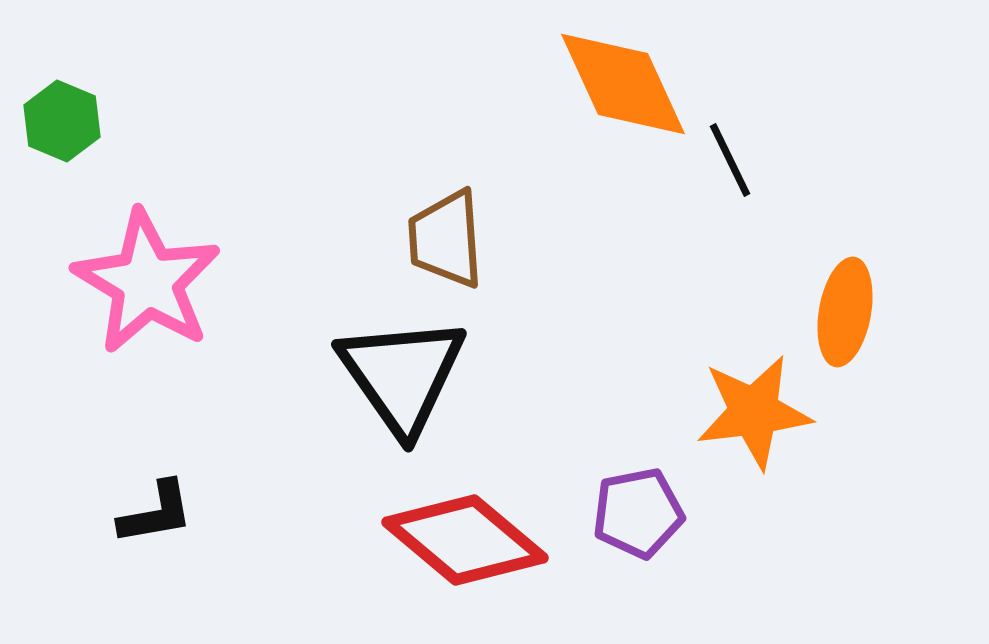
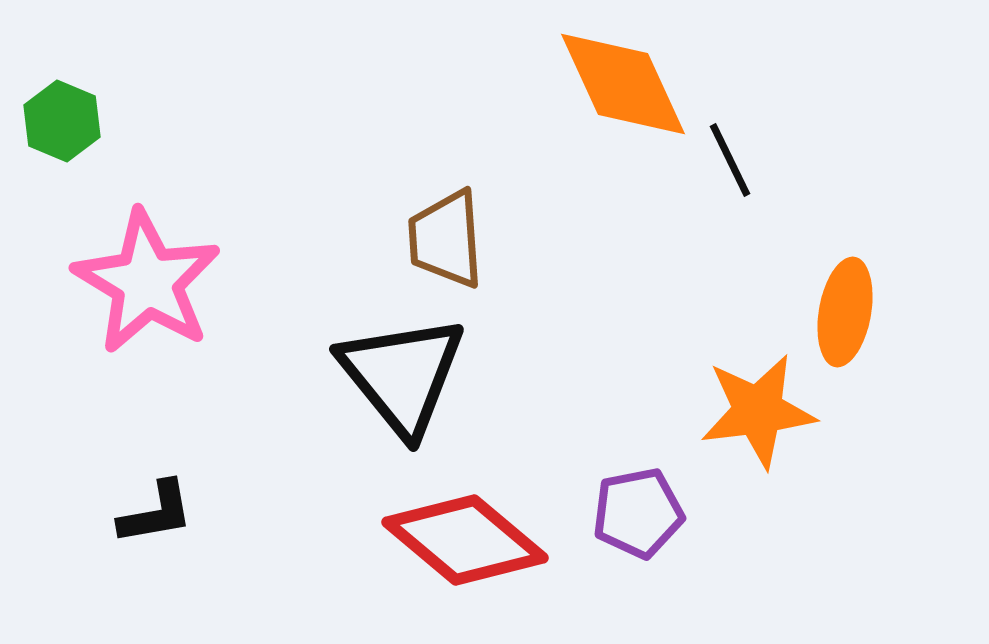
black triangle: rotated 4 degrees counterclockwise
orange star: moved 4 px right, 1 px up
